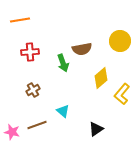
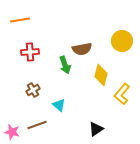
yellow circle: moved 2 px right
green arrow: moved 2 px right, 2 px down
yellow diamond: moved 3 px up; rotated 35 degrees counterclockwise
cyan triangle: moved 4 px left, 6 px up
